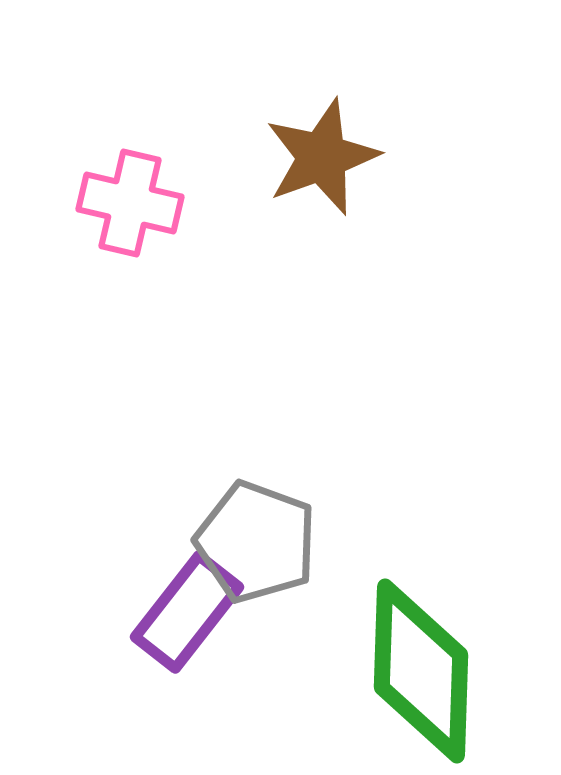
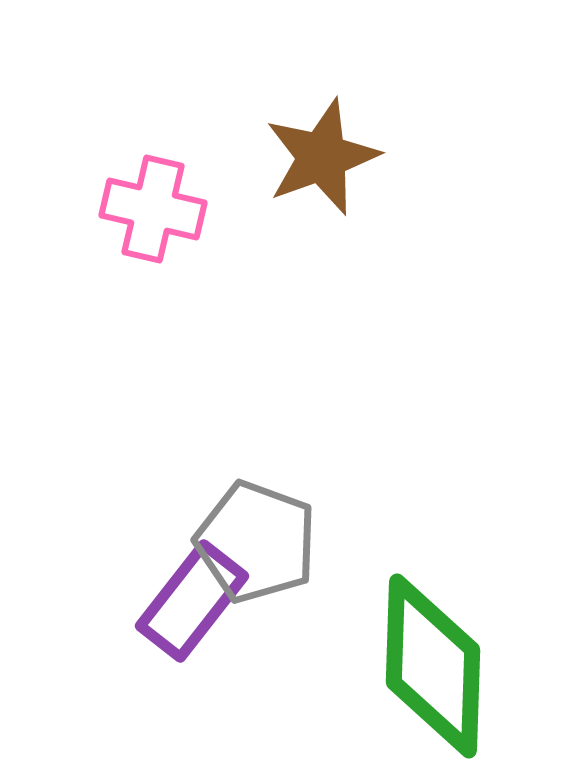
pink cross: moved 23 px right, 6 px down
purple rectangle: moved 5 px right, 11 px up
green diamond: moved 12 px right, 5 px up
